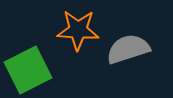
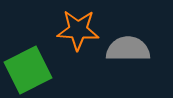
gray semicircle: rotated 18 degrees clockwise
